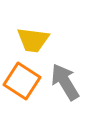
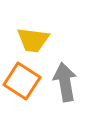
gray arrow: rotated 21 degrees clockwise
